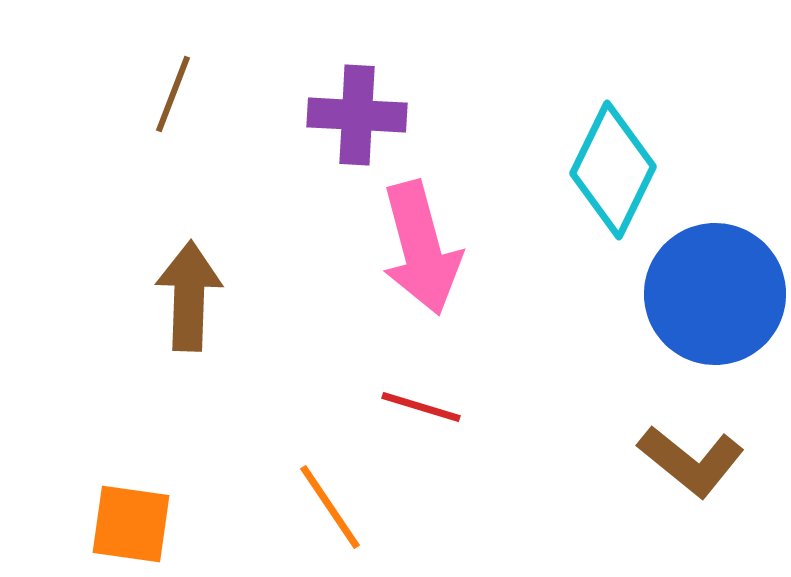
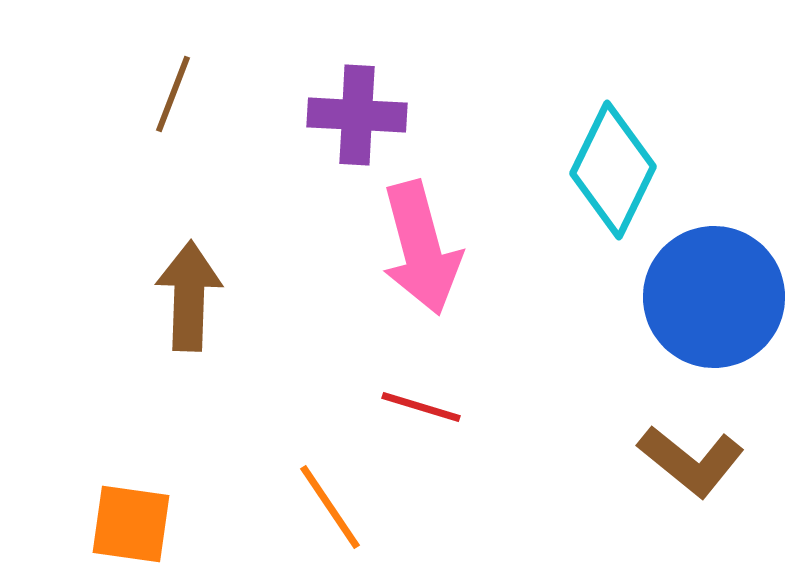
blue circle: moved 1 px left, 3 px down
